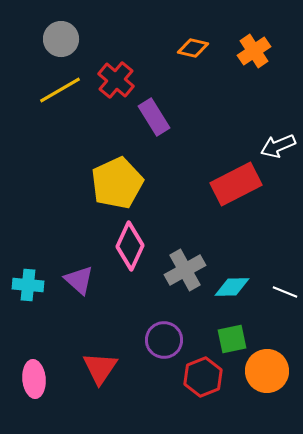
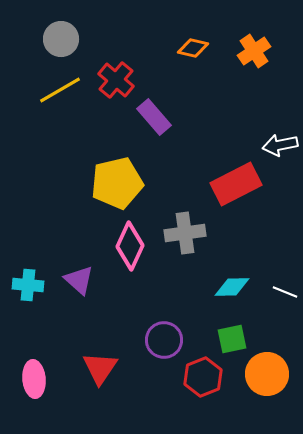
purple rectangle: rotated 9 degrees counterclockwise
white arrow: moved 2 px right, 1 px up; rotated 12 degrees clockwise
yellow pentagon: rotated 12 degrees clockwise
gray cross: moved 37 px up; rotated 21 degrees clockwise
orange circle: moved 3 px down
